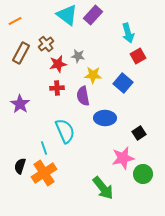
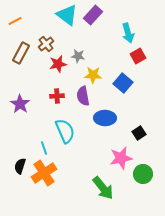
red cross: moved 8 px down
pink star: moved 2 px left
